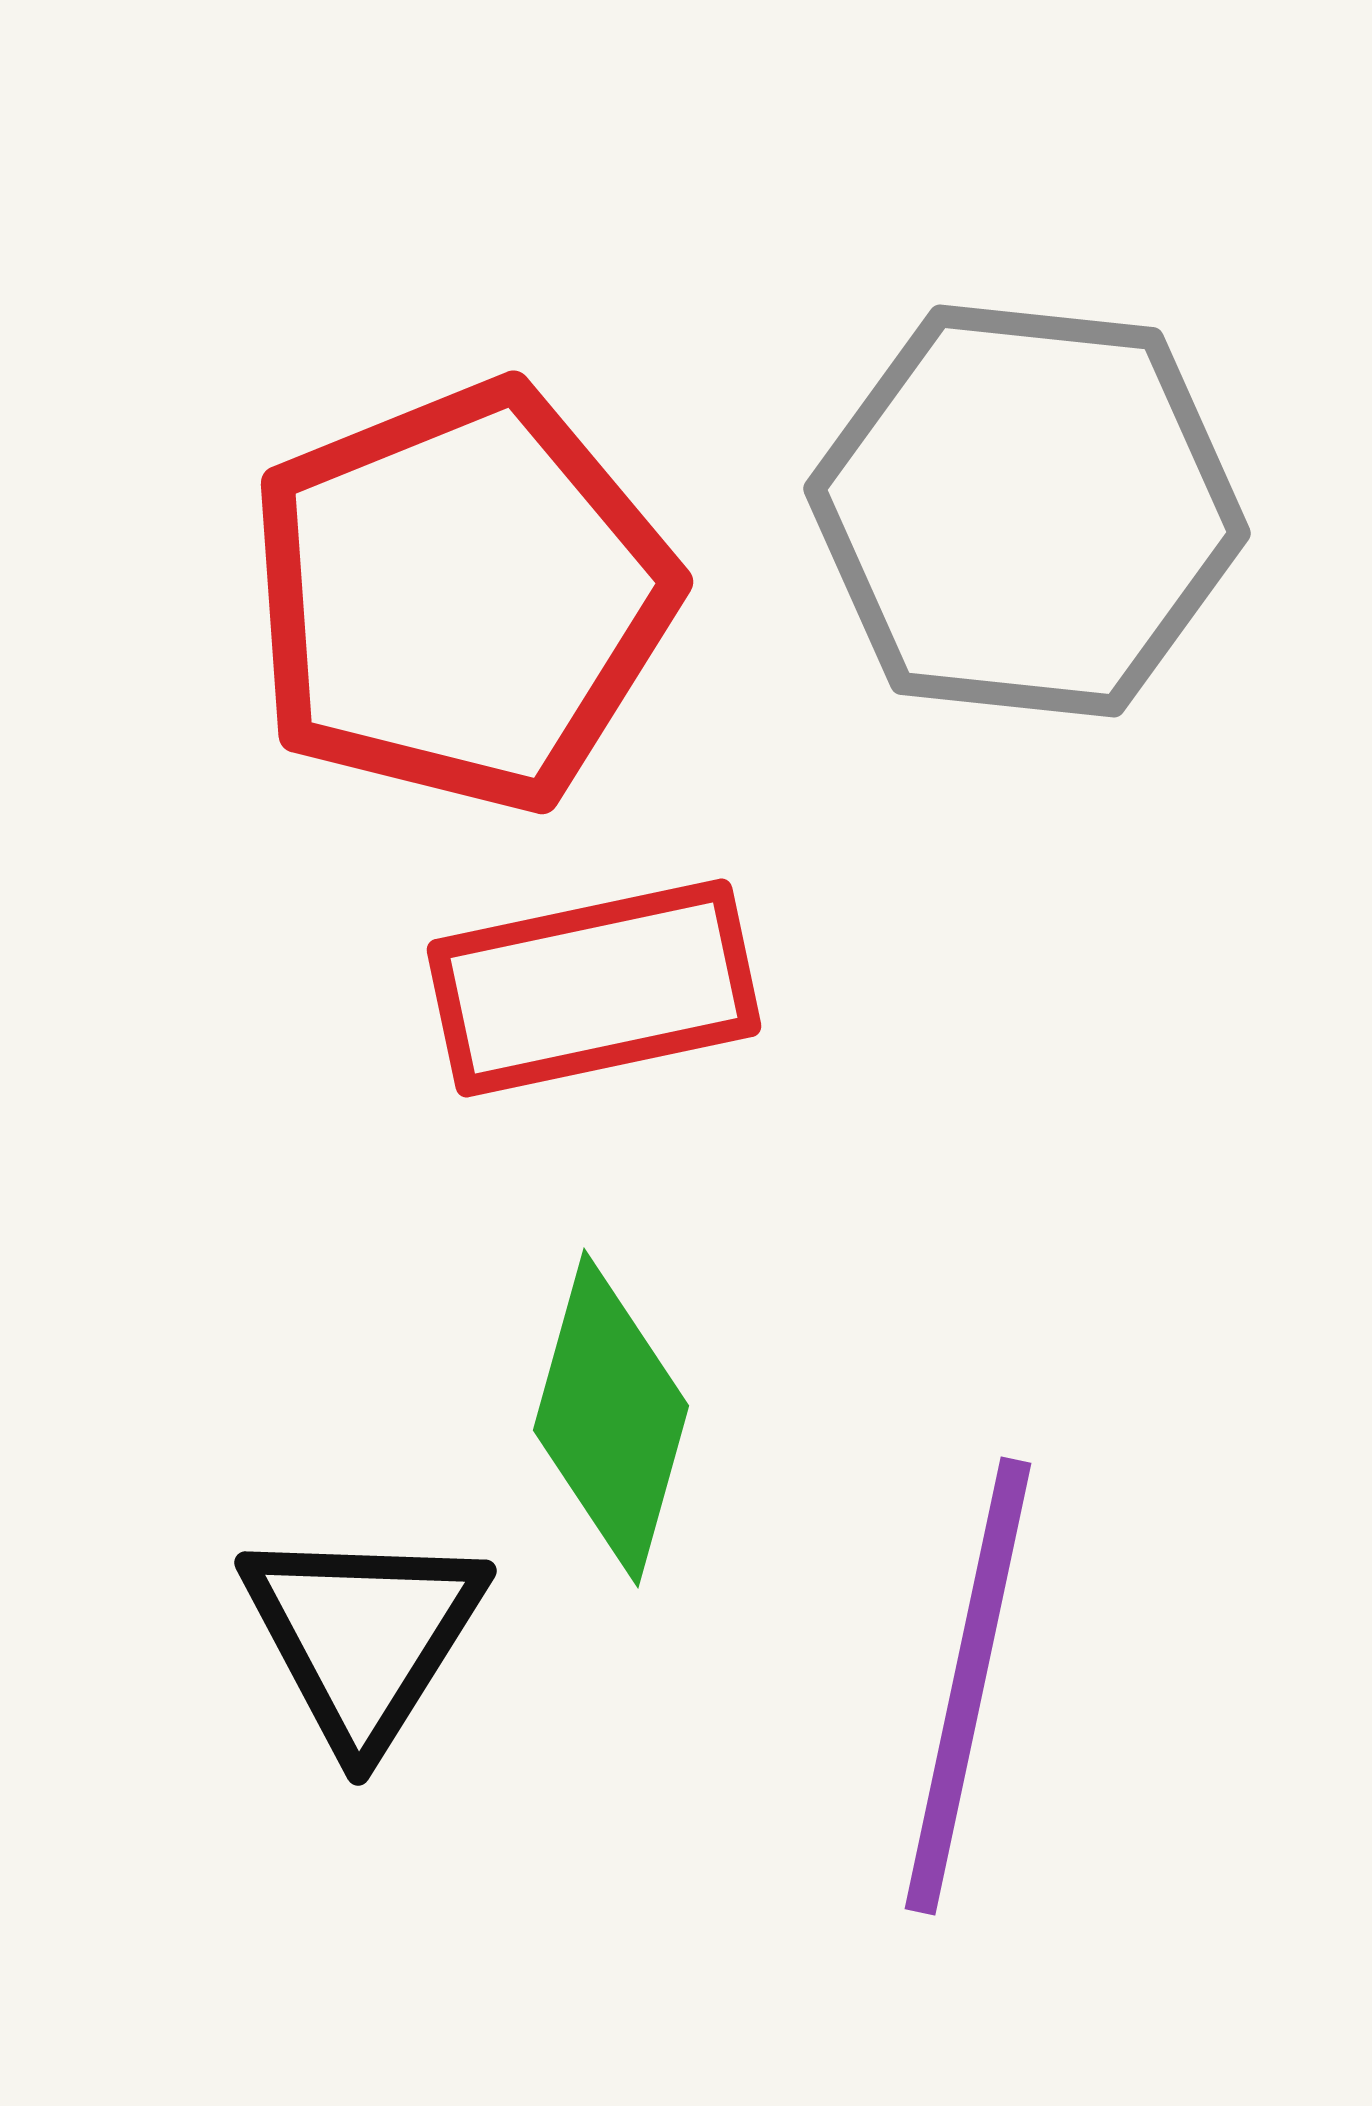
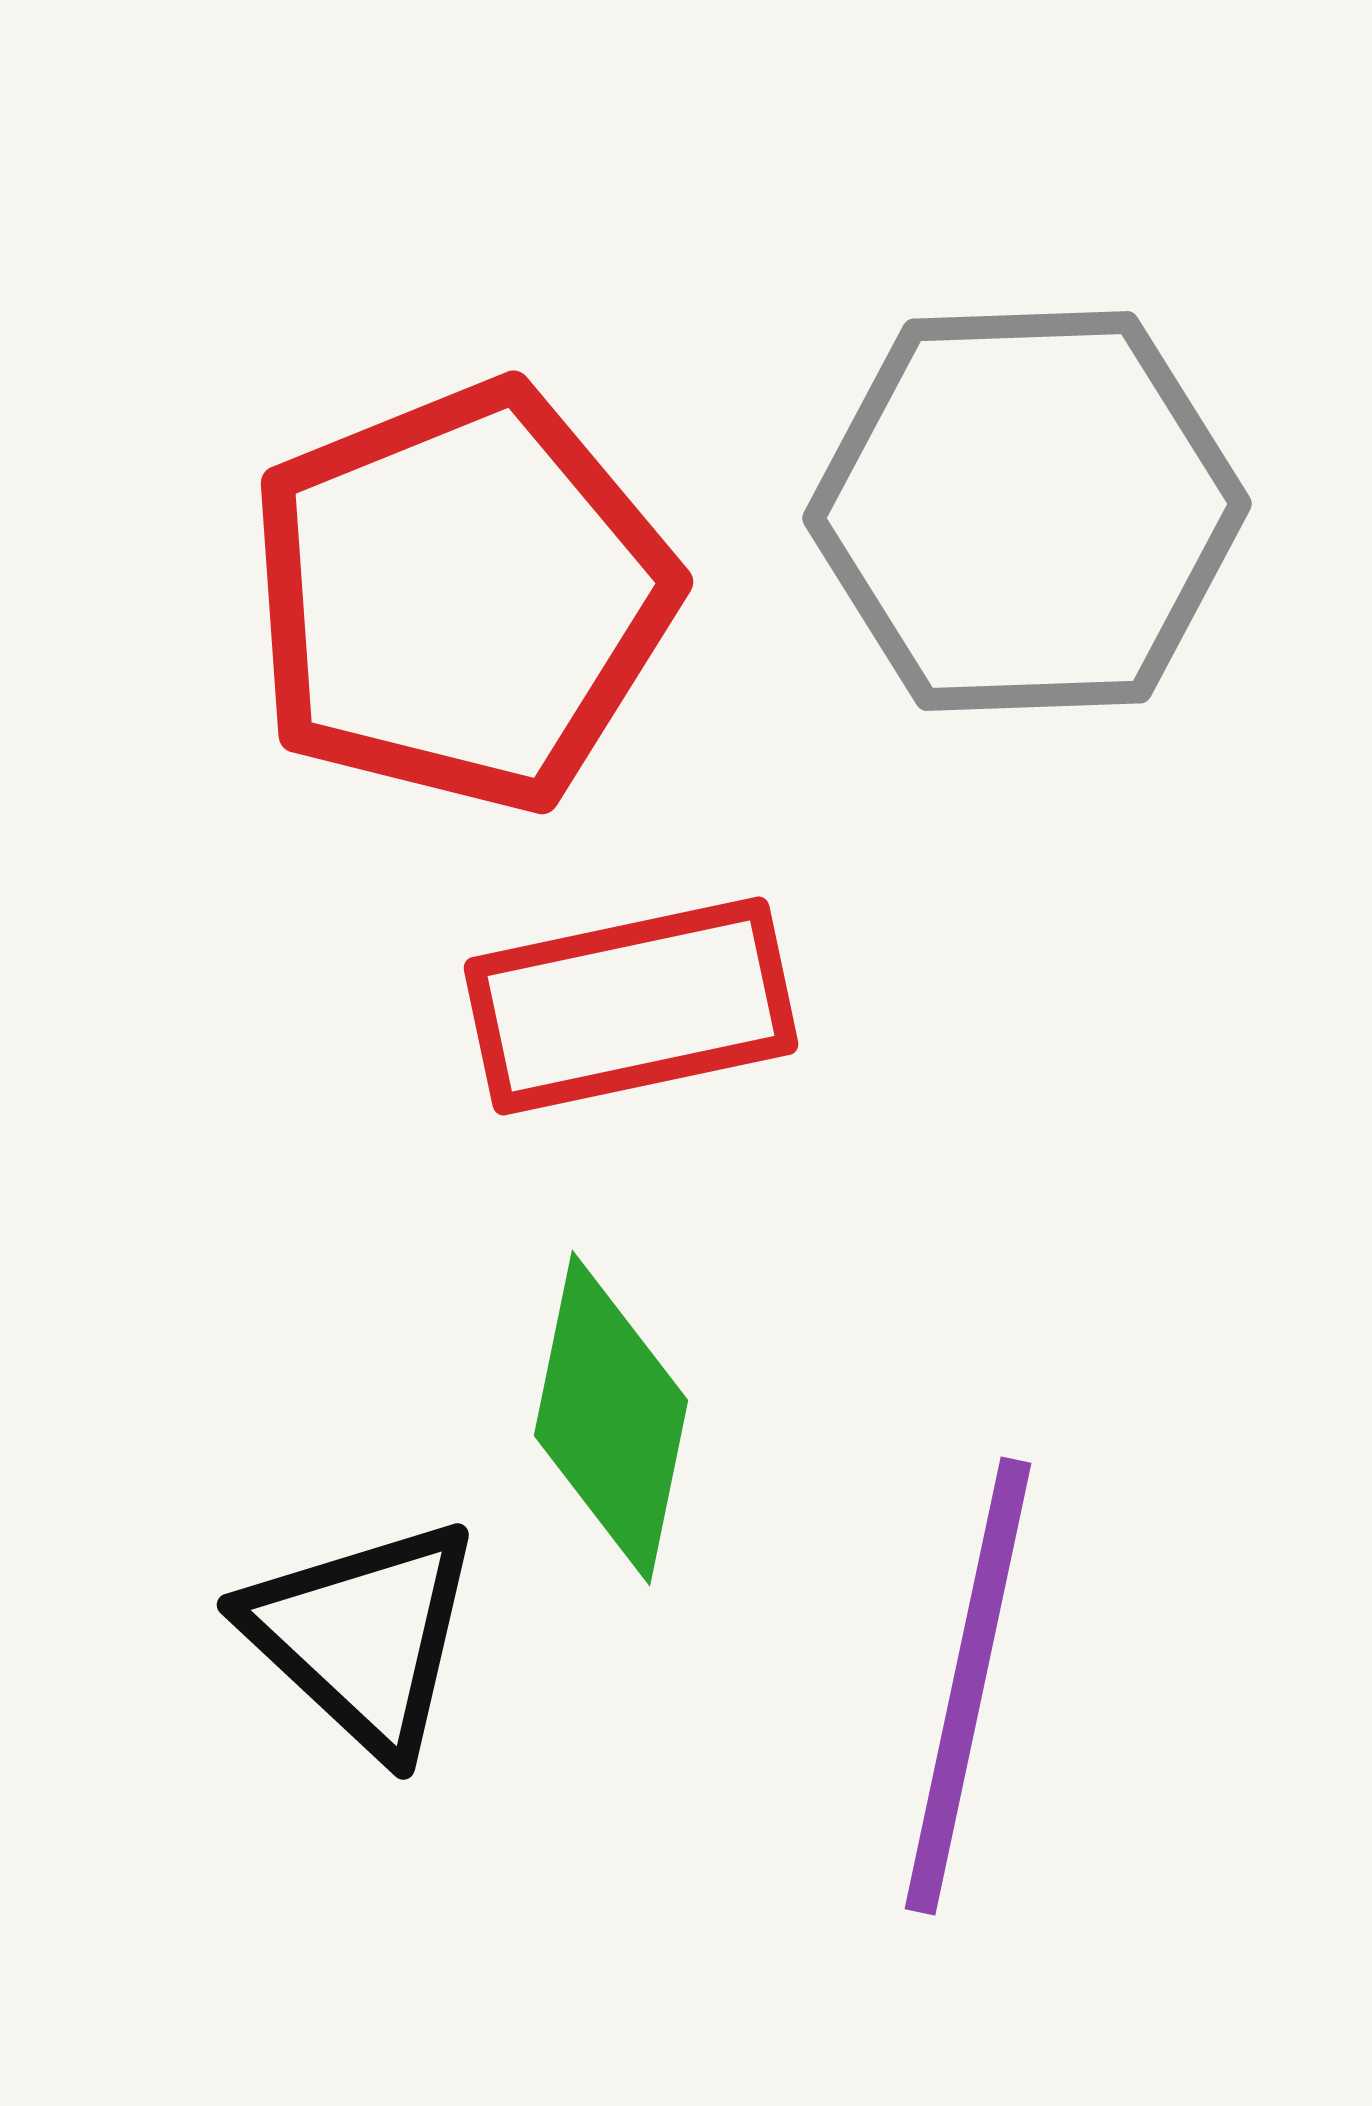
gray hexagon: rotated 8 degrees counterclockwise
red rectangle: moved 37 px right, 18 px down
green diamond: rotated 4 degrees counterclockwise
black triangle: rotated 19 degrees counterclockwise
